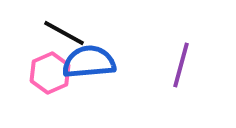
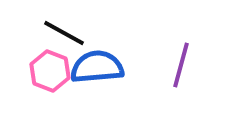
blue semicircle: moved 8 px right, 5 px down
pink hexagon: moved 2 px up; rotated 15 degrees counterclockwise
